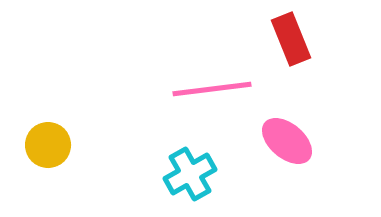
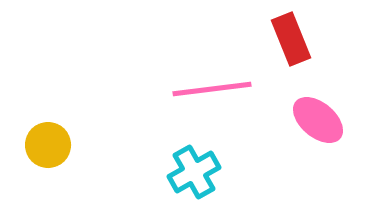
pink ellipse: moved 31 px right, 21 px up
cyan cross: moved 4 px right, 2 px up
